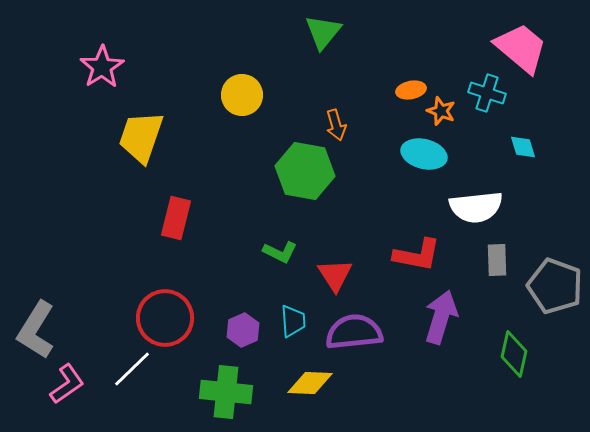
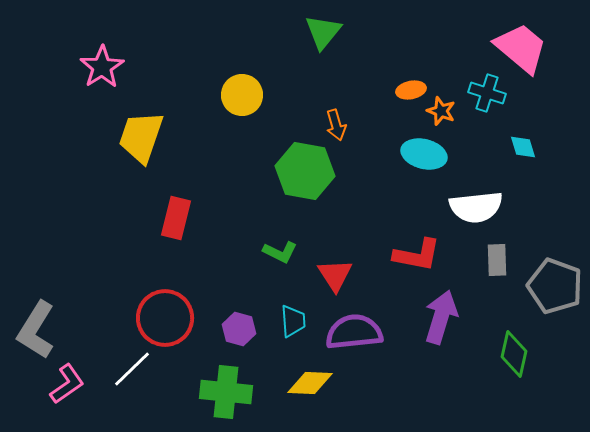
purple hexagon: moved 4 px left, 1 px up; rotated 20 degrees counterclockwise
